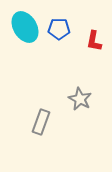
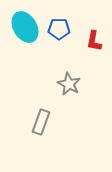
gray star: moved 11 px left, 15 px up
